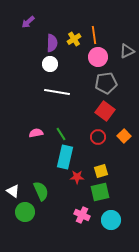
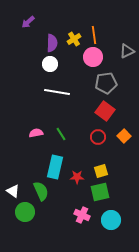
pink circle: moved 5 px left
cyan rectangle: moved 10 px left, 10 px down
